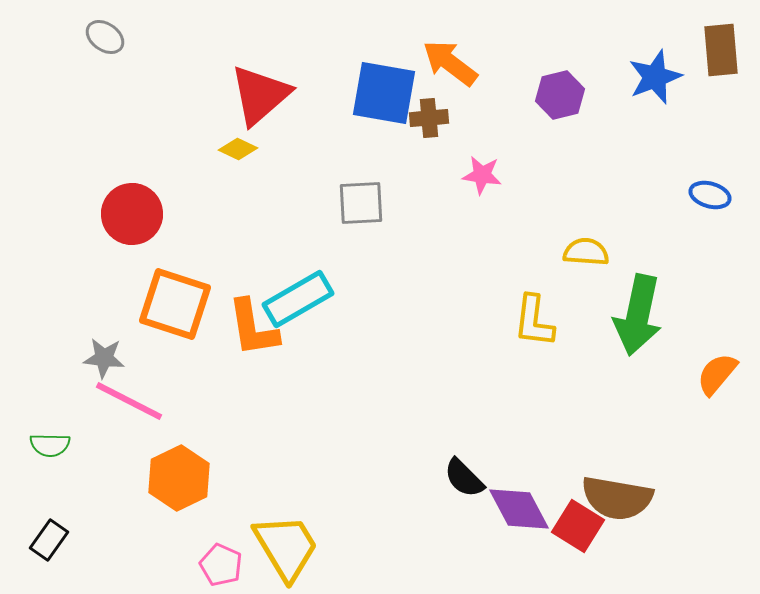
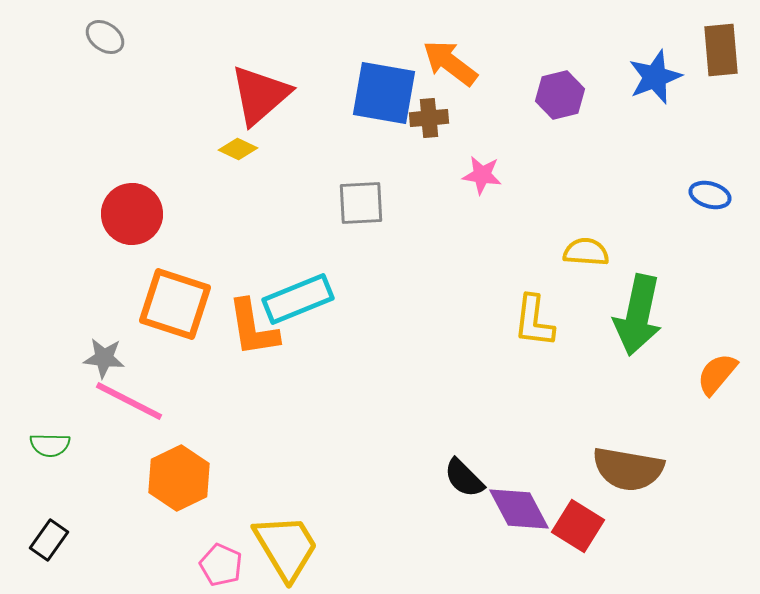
cyan rectangle: rotated 8 degrees clockwise
brown semicircle: moved 11 px right, 29 px up
